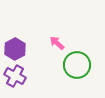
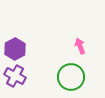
pink arrow: moved 23 px right, 3 px down; rotated 28 degrees clockwise
green circle: moved 6 px left, 12 px down
